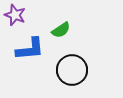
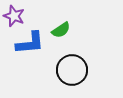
purple star: moved 1 px left, 1 px down
blue L-shape: moved 6 px up
